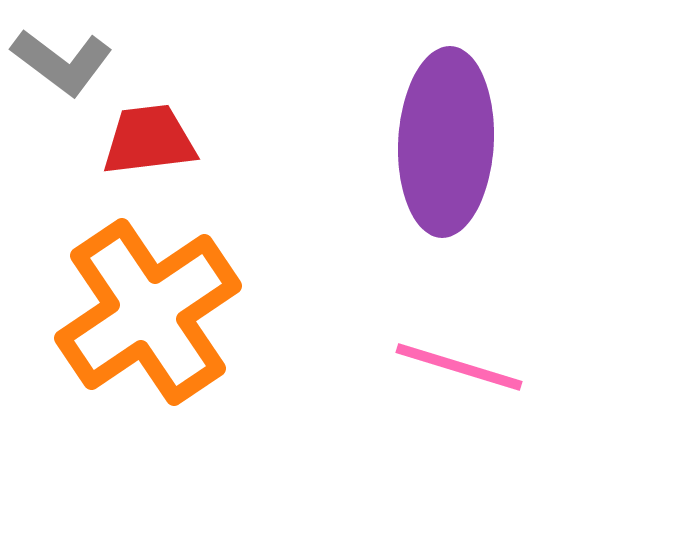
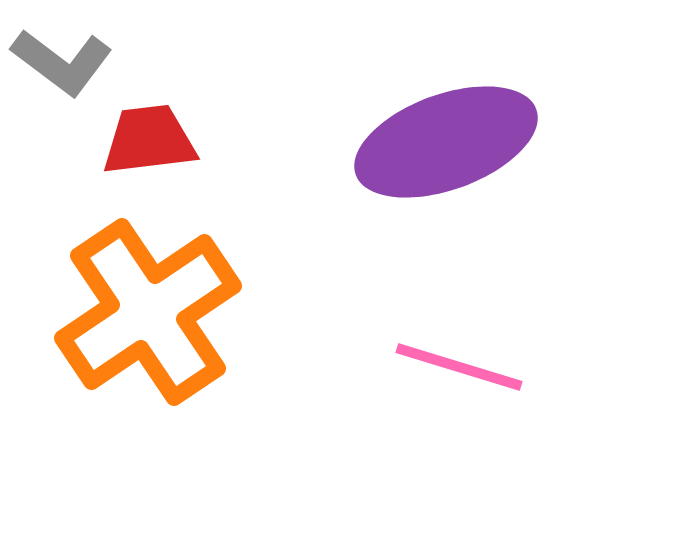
purple ellipse: rotated 67 degrees clockwise
